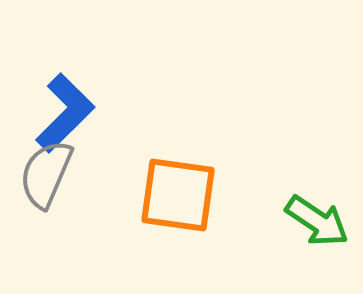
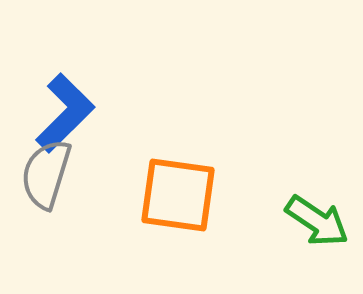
gray semicircle: rotated 6 degrees counterclockwise
